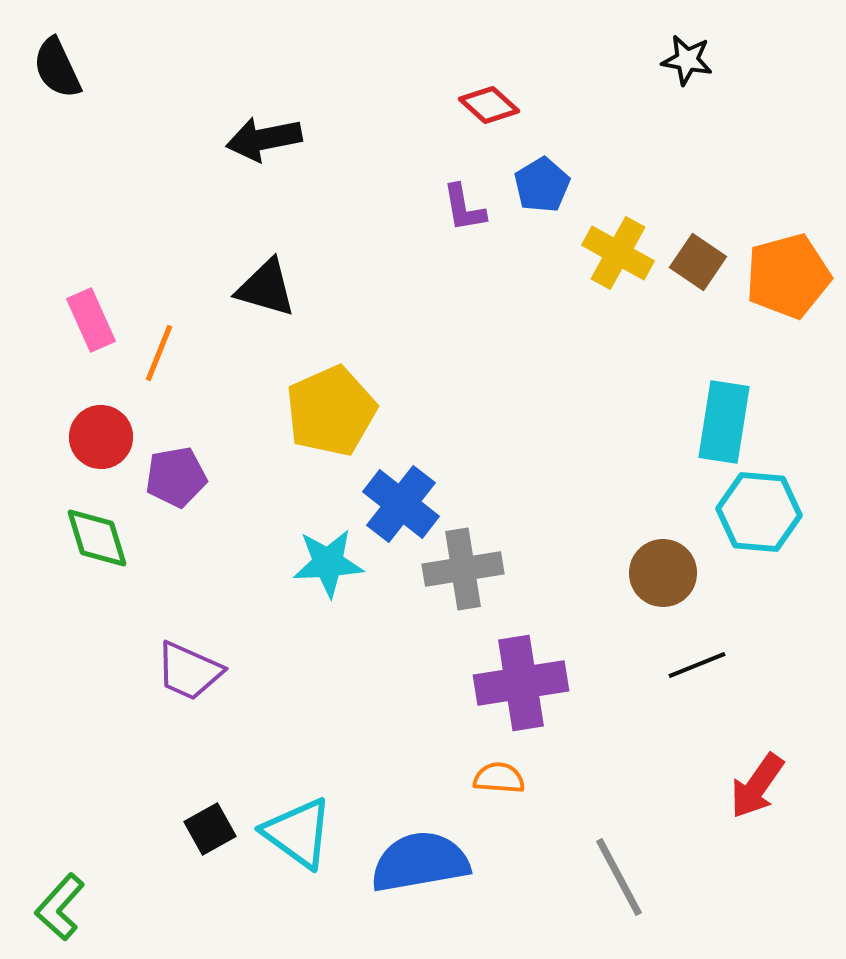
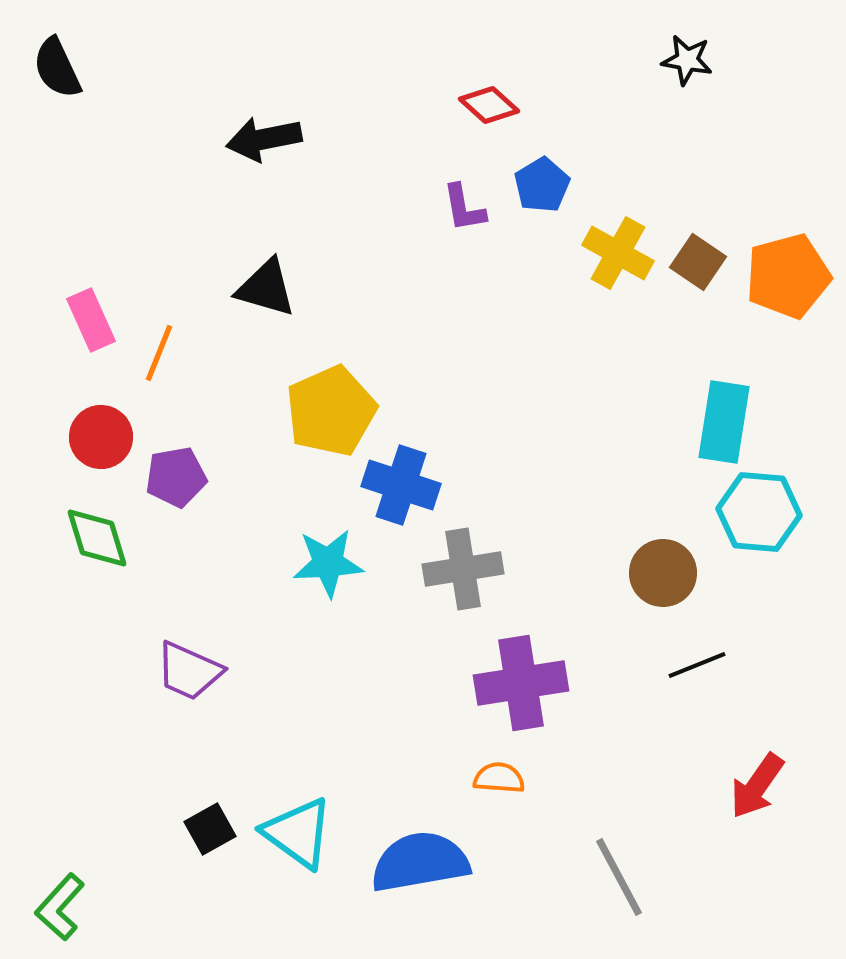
blue cross: moved 19 px up; rotated 20 degrees counterclockwise
